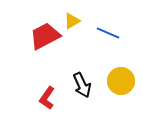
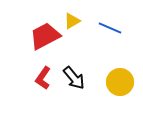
blue line: moved 2 px right, 5 px up
yellow circle: moved 1 px left, 1 px down
black arrow: moved 8 px left, 7 px up; rotated 15 degrees counterclockwise
red L-shape: moved 4 px left, 20 px up
